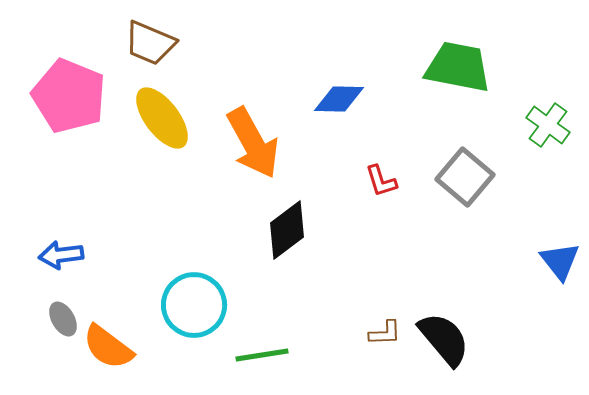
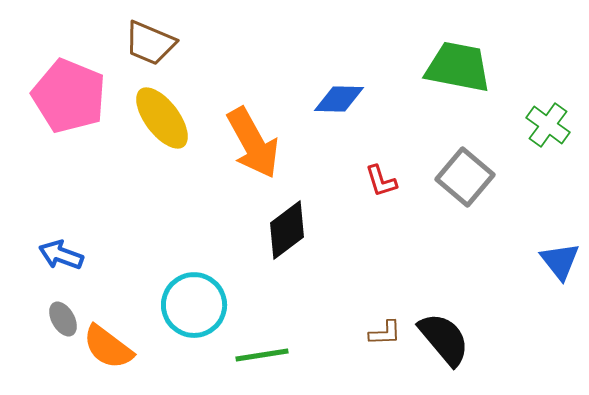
blue arrow: rotated 27 degrees clockwise
